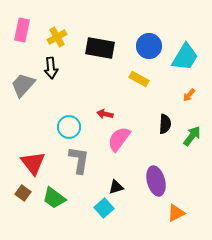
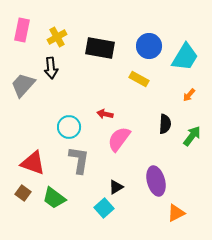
red triangle: rotated 32 degrees counterclockwise
black triangle: rotated 14 degrees counterclockwise
